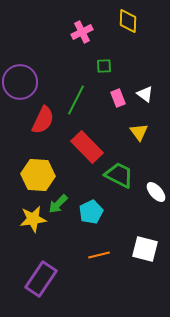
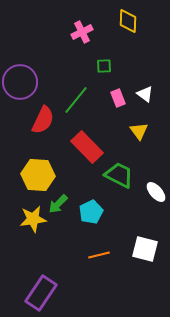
green line: rotated 12 degrees clockwise
yellow triangle: moved 1 px up
purple rectangle: moved 14 px down
